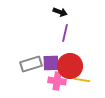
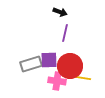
purple square: moved 2 px left, 3 px up
yellow line: moved 1 px right, 2 px up
